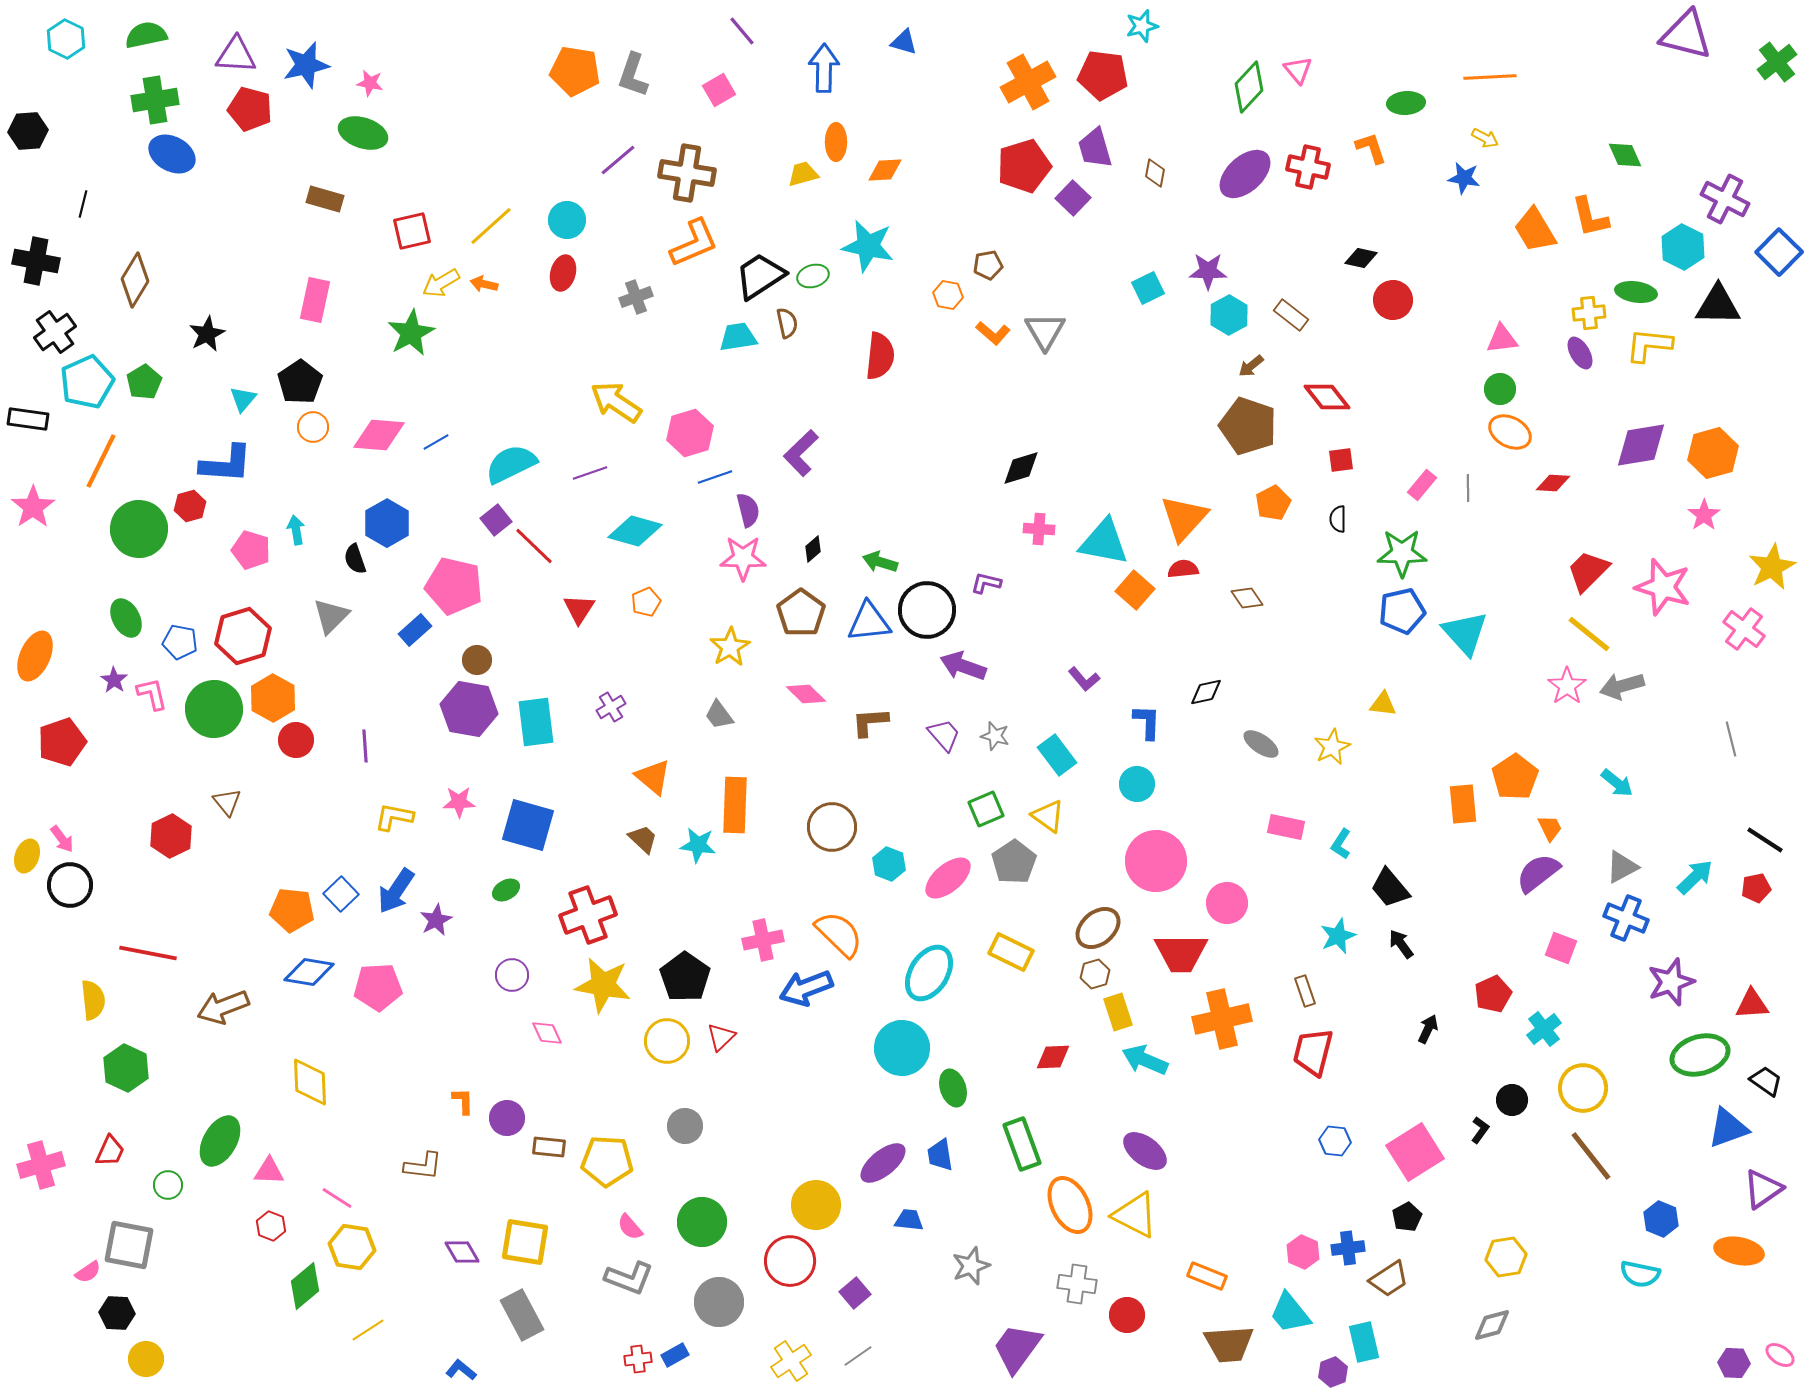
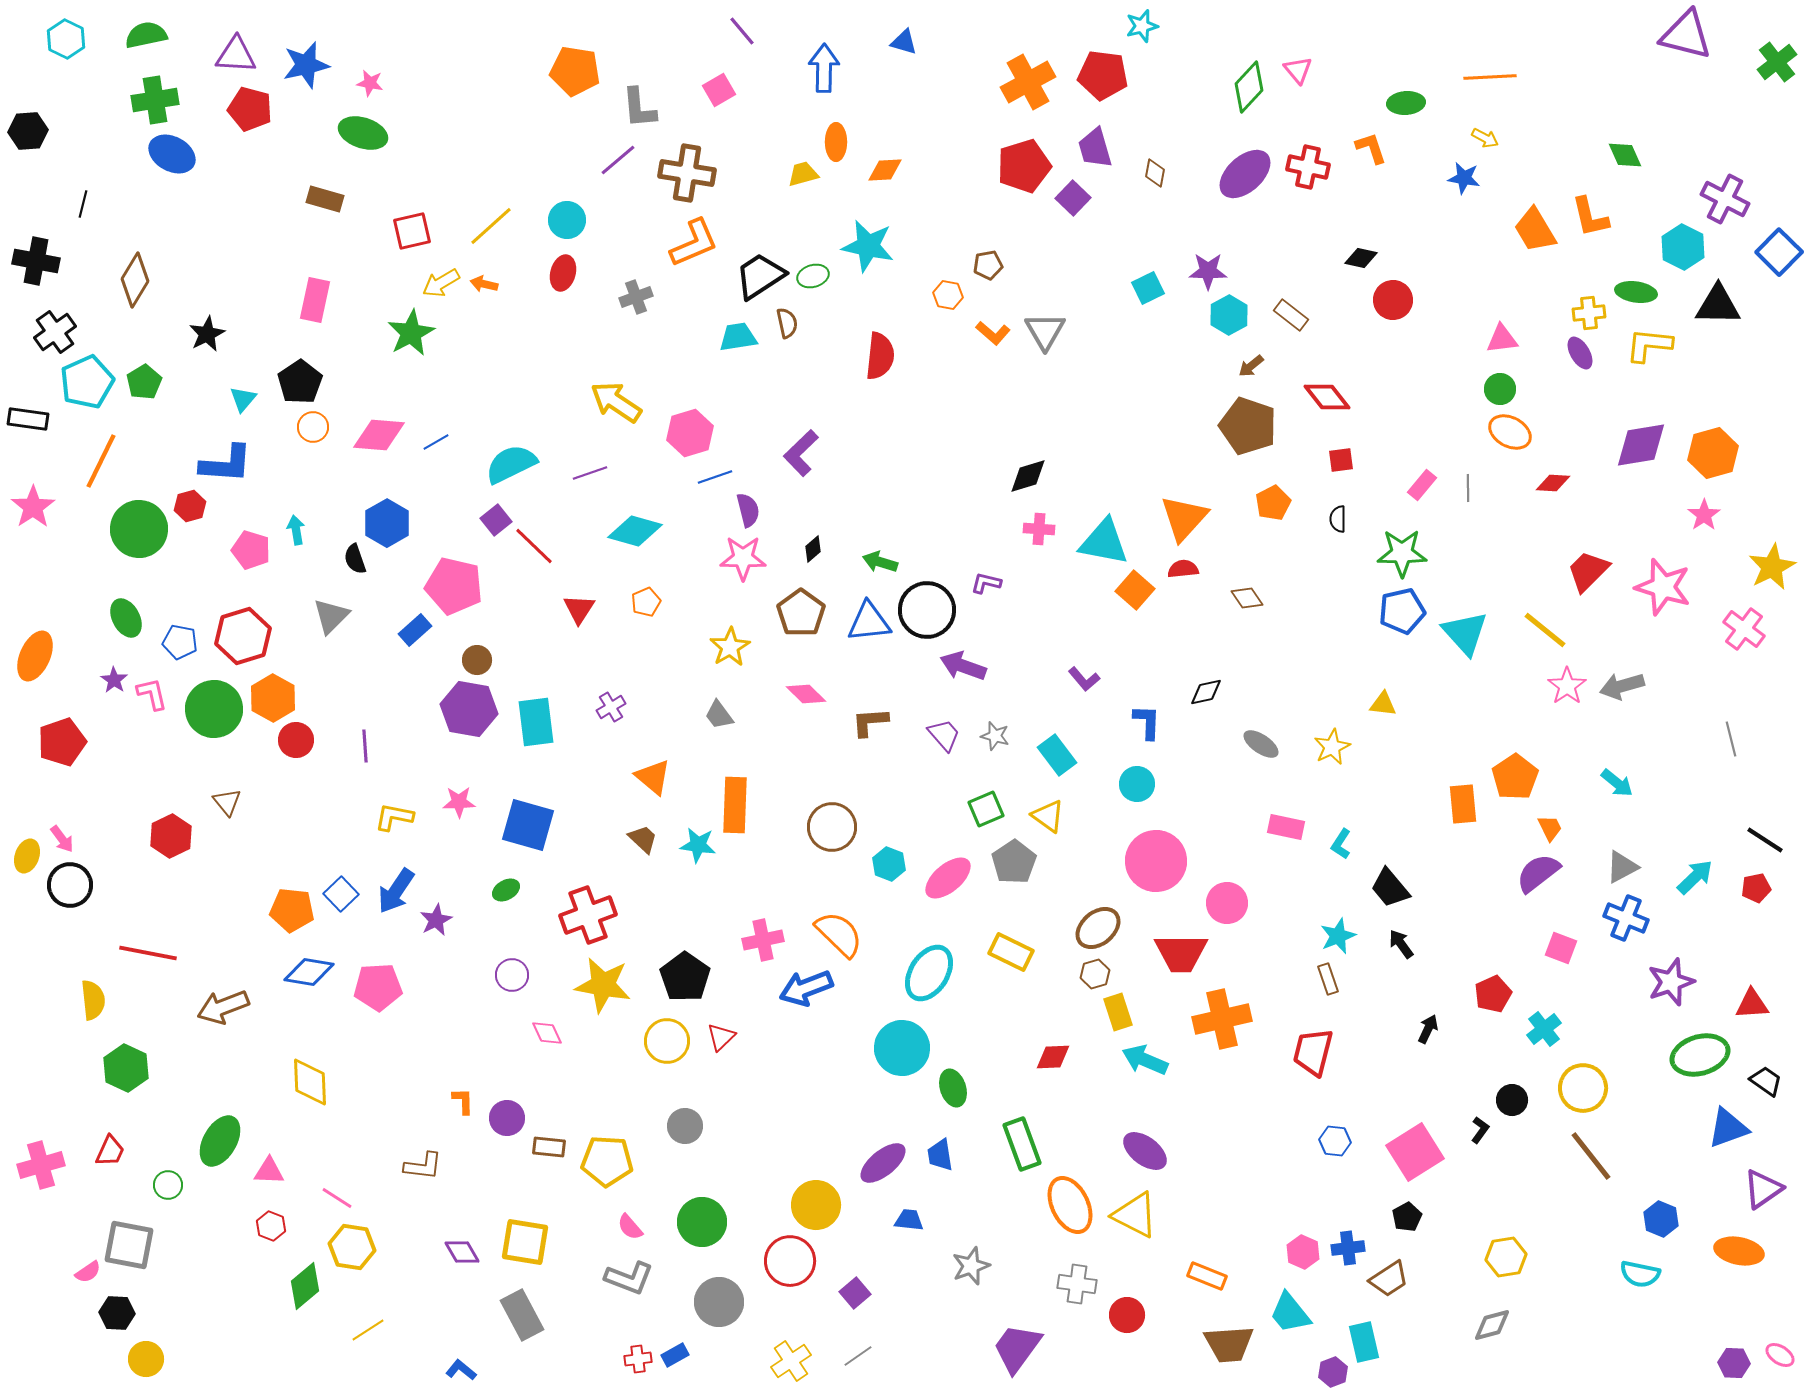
gray L-shape at (633, 75): moved 6 px right, 33 px down; rotated 24 degrees counterclockwise
black diamond at (1021, 468): moved 7 px right, 8 px down
yellow line at (1589, 634): moved 44 px left, 4 px up
brown rectangle at (1305, 991): moved 23 px right, 12 px up
